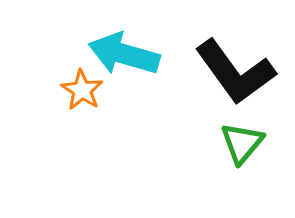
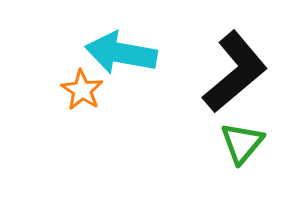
cyan arrow: moved 3 px left, 1 px up; rotated 6 degrees counterclockwise
black L-shape: rotated 94 degrees counterclockwise
